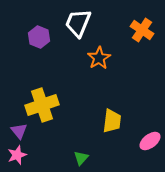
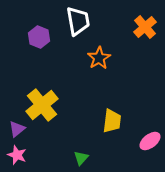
white trapezoid: moved 2 px up; rotated 148 degrees clockwise
orange cross: moved 3 px right, 3 px up; rotated 15 degrees clockwise
yellow cross: rotated 20 degrees counterclockwise
purple triangle: moved 2 px left, 2 px up; rotated 30 degrees clockwise
pink star: rotated 30 degrees counterclockwise
